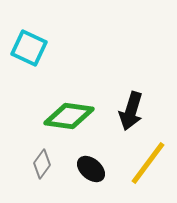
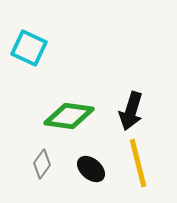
yellow line: moved 10 px left; rotated 51 degrees counterclockwise
